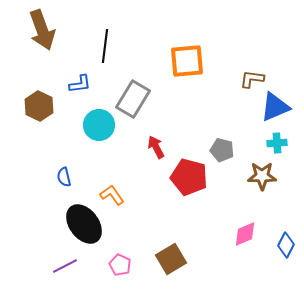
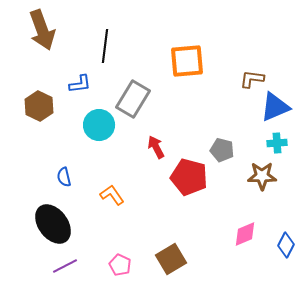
black ellipse: moved 31 px left
